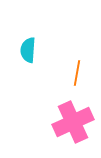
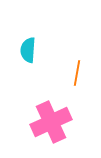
pink cross: moved 22 px left
